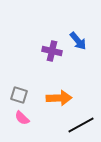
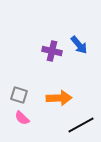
blue arrow: moved 1 px right, 4 px down
